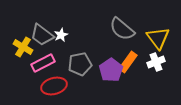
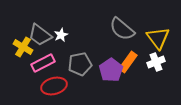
gray trapezoid: moved 2 px left
